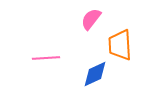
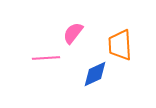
pink semicircle: moved 18 px left, 14 px down
